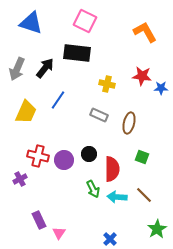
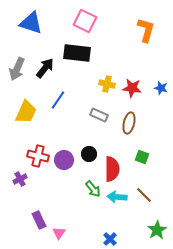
orange L-shape: moved 1 px right, 2 px up; rotated 45 degrees clockwise
red star: moved 10 px left, 12 px down
blue star: rotated 16 degrees clockwise
green arrow: rotated 12 degrees counterclockwise
green star: moved 1 px down
